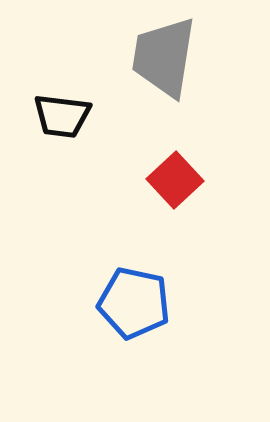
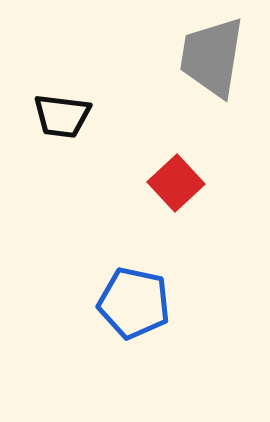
gray trapezoid: moved 48 px right
red square: moved 1 px right, 3 px down
